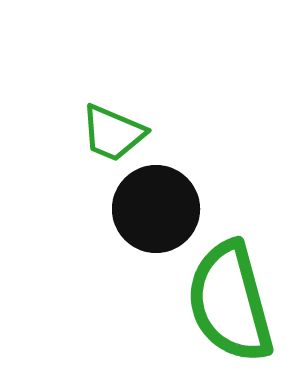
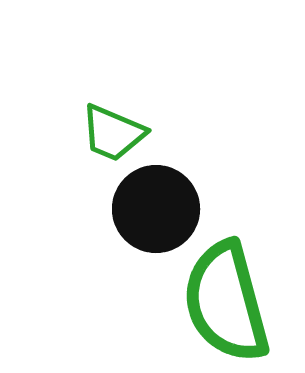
green semicircle: moved 4 px left
